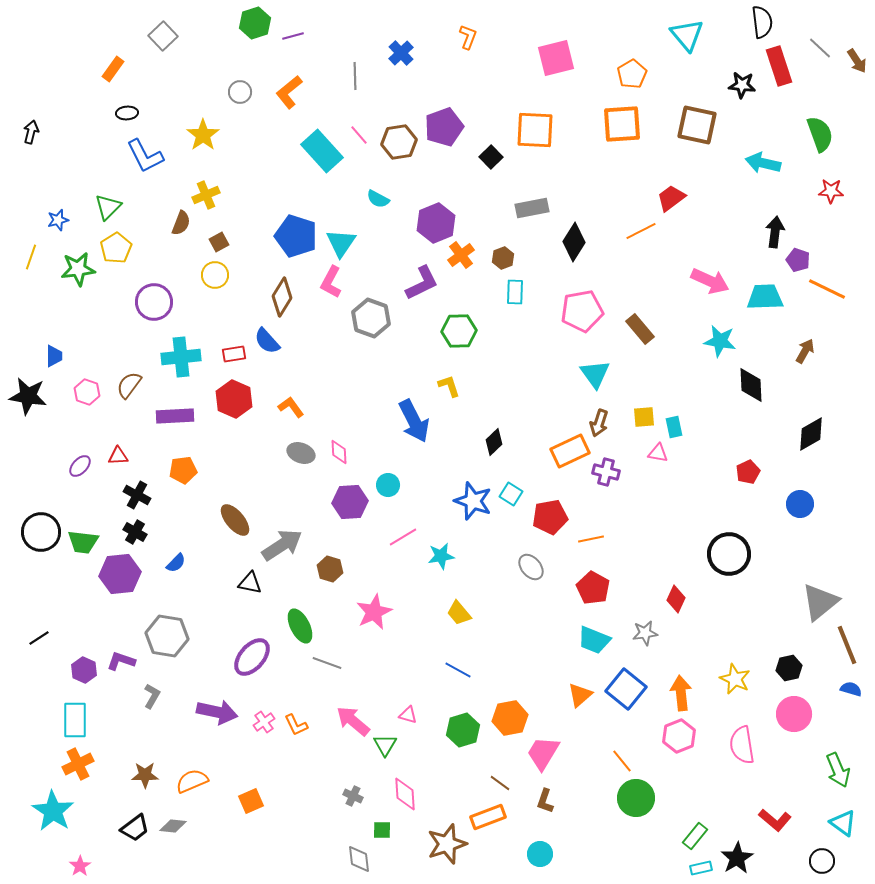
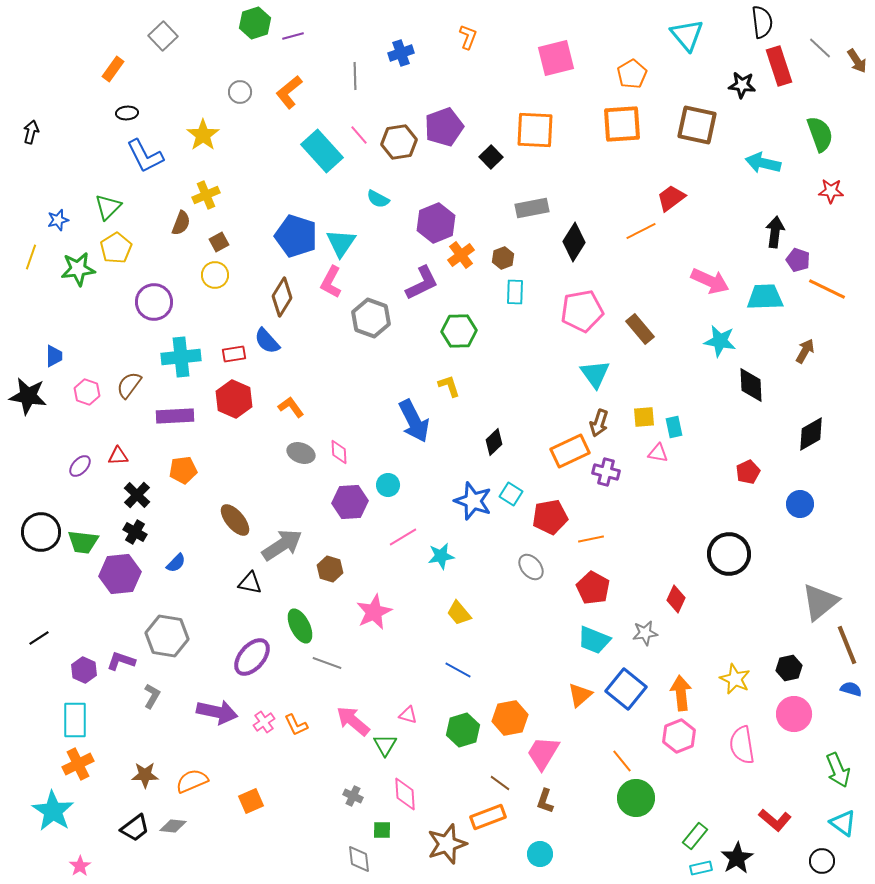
blue cross at (401, 53): rotated 25 degrees clockwise
black cross at (137, 495): rotated 16 degrees clockwise
